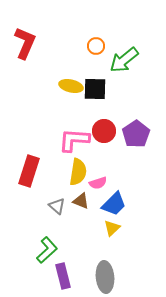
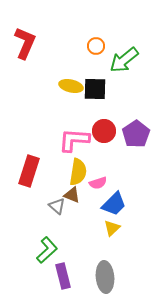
brown triangle: moved 9 px left, 6 px up
